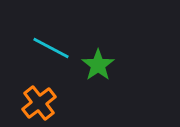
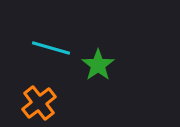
cyan line: rotated 12 degrees counterclockwise
